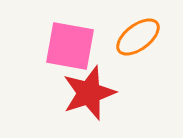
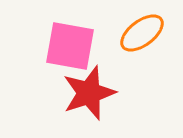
orange ellipse: moved 4 px right, 4 px up
